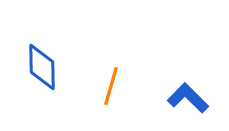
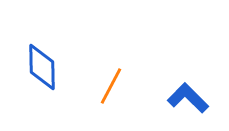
orange line: rotated 12 degrees clockwise
